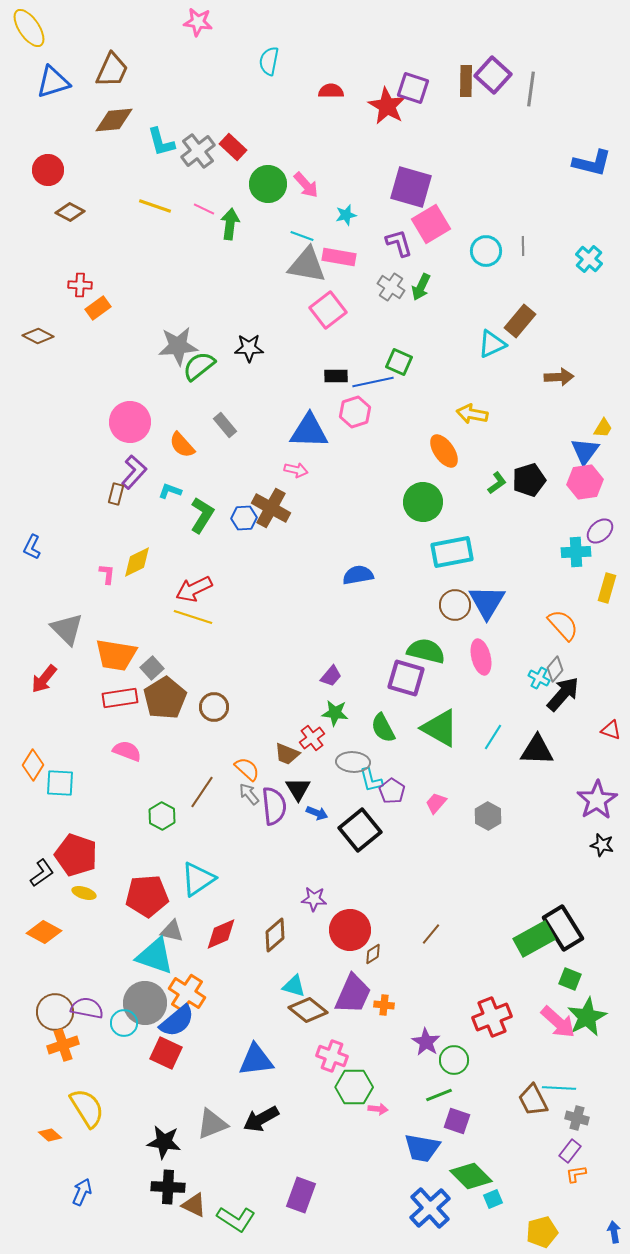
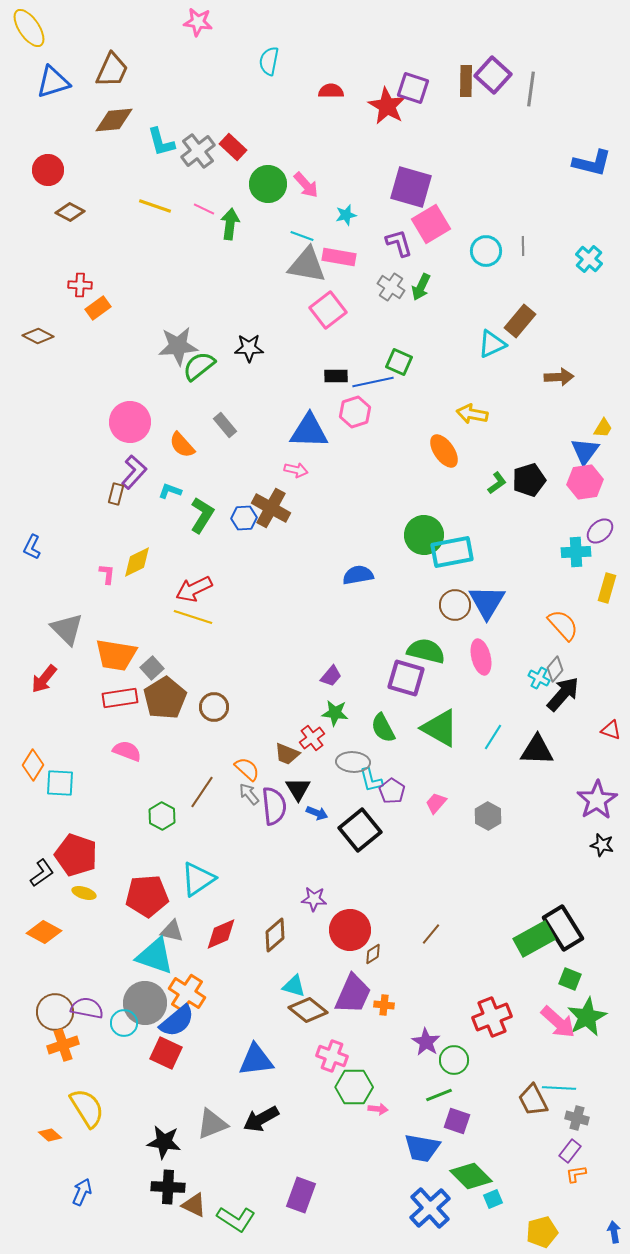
green circle at (423, 502): moved 1 px right, 33 px down
